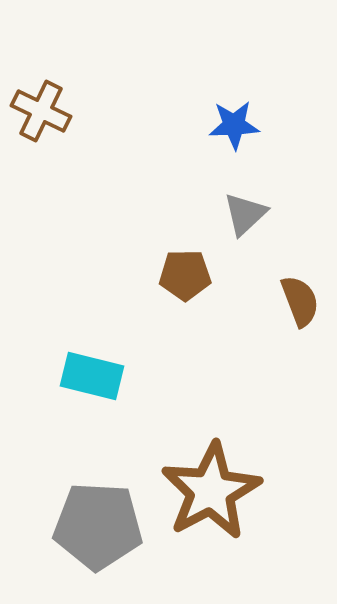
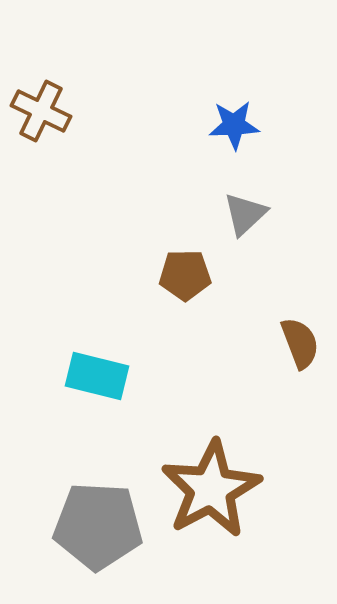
brown semicircle: moved 42 px down
cyan rectangle: moved 5 px right
brown star: moved 2 px up
